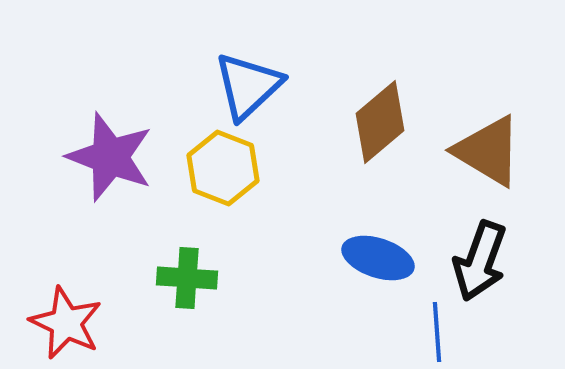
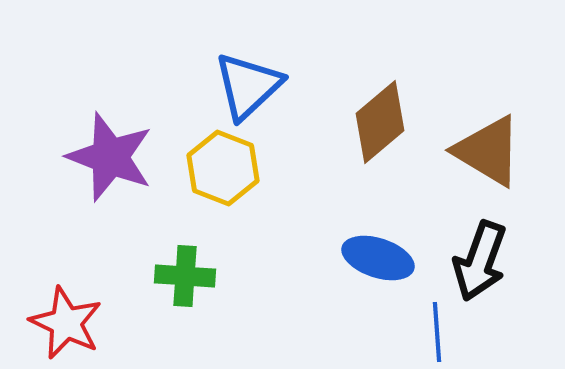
green cross: moved 2 px left, 2 px up
